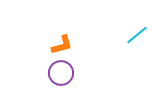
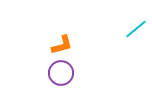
cyan line: moved 1 px left, 6 px up
